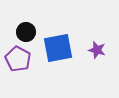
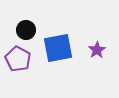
black circle: moved 2 px up
purple star: rotated 24 degrees clockwise
